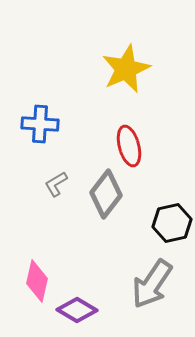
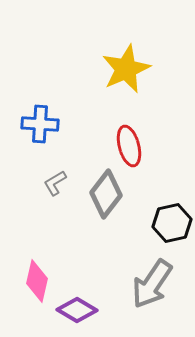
gray L-shape: moved 1 px left, 1 px up
